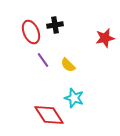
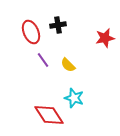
black cross: moved 3 px right
